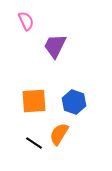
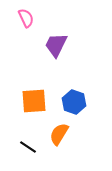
pink semicircle: moved 3 px up
purple trapezoid: moved 1 px right, 1 px up
black line: moved 6 px left, 4 px down
